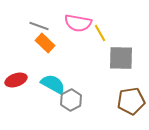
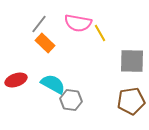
gray line: moved 2 px up; rotated 72 degrees counterclockwise
gray square: moved 11 px right, 3 px down
gray hexagon: rotated 25 degrees counterclockwise
